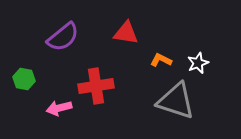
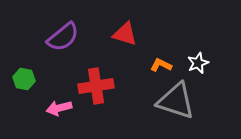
red triangle: moved 1 px left, 1 px down; rotated 8 degrees clockwise
orange L-shape: moved 5 px down
